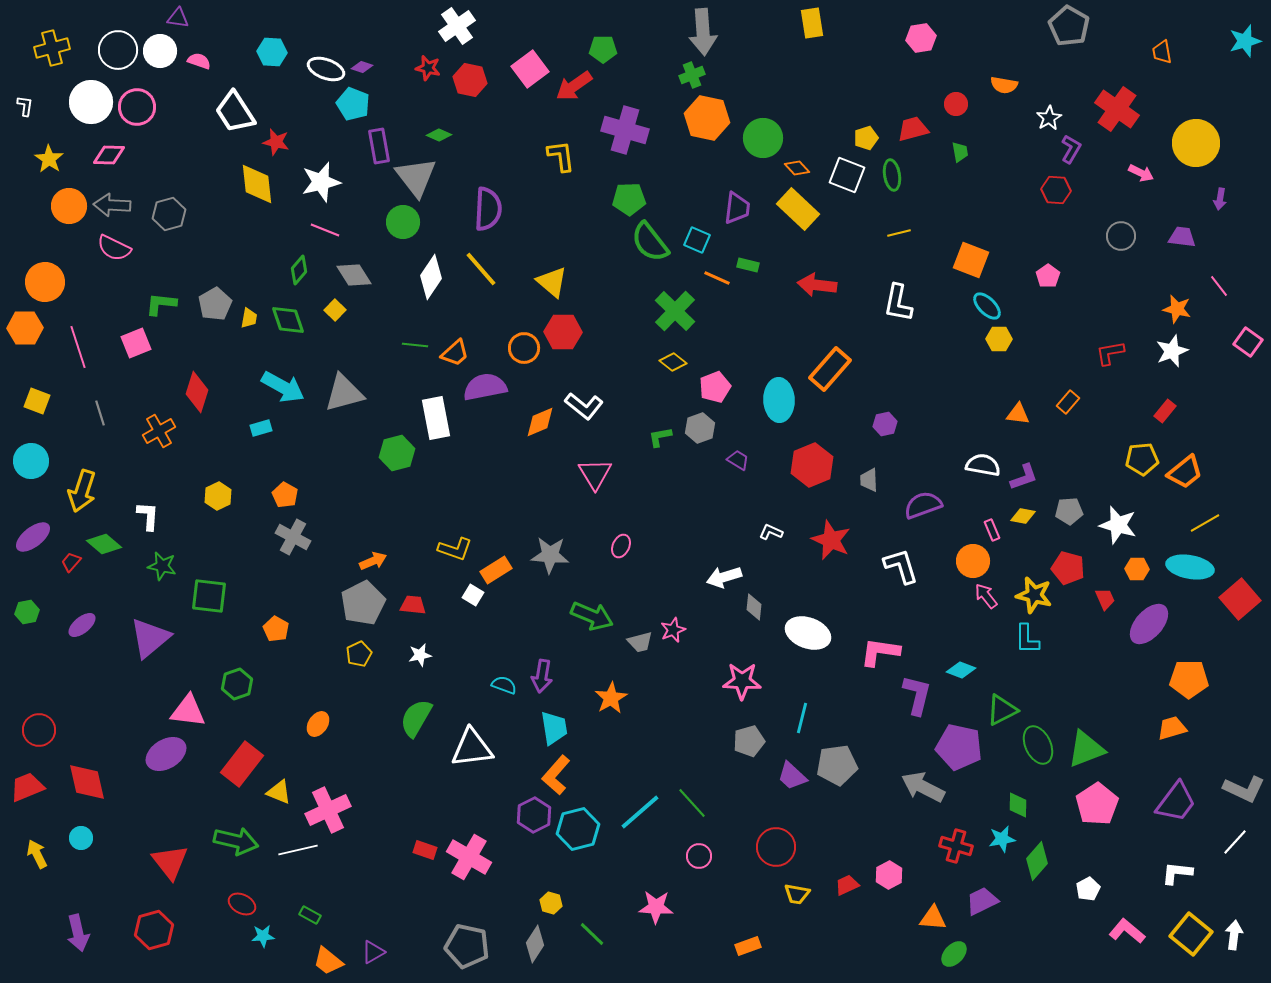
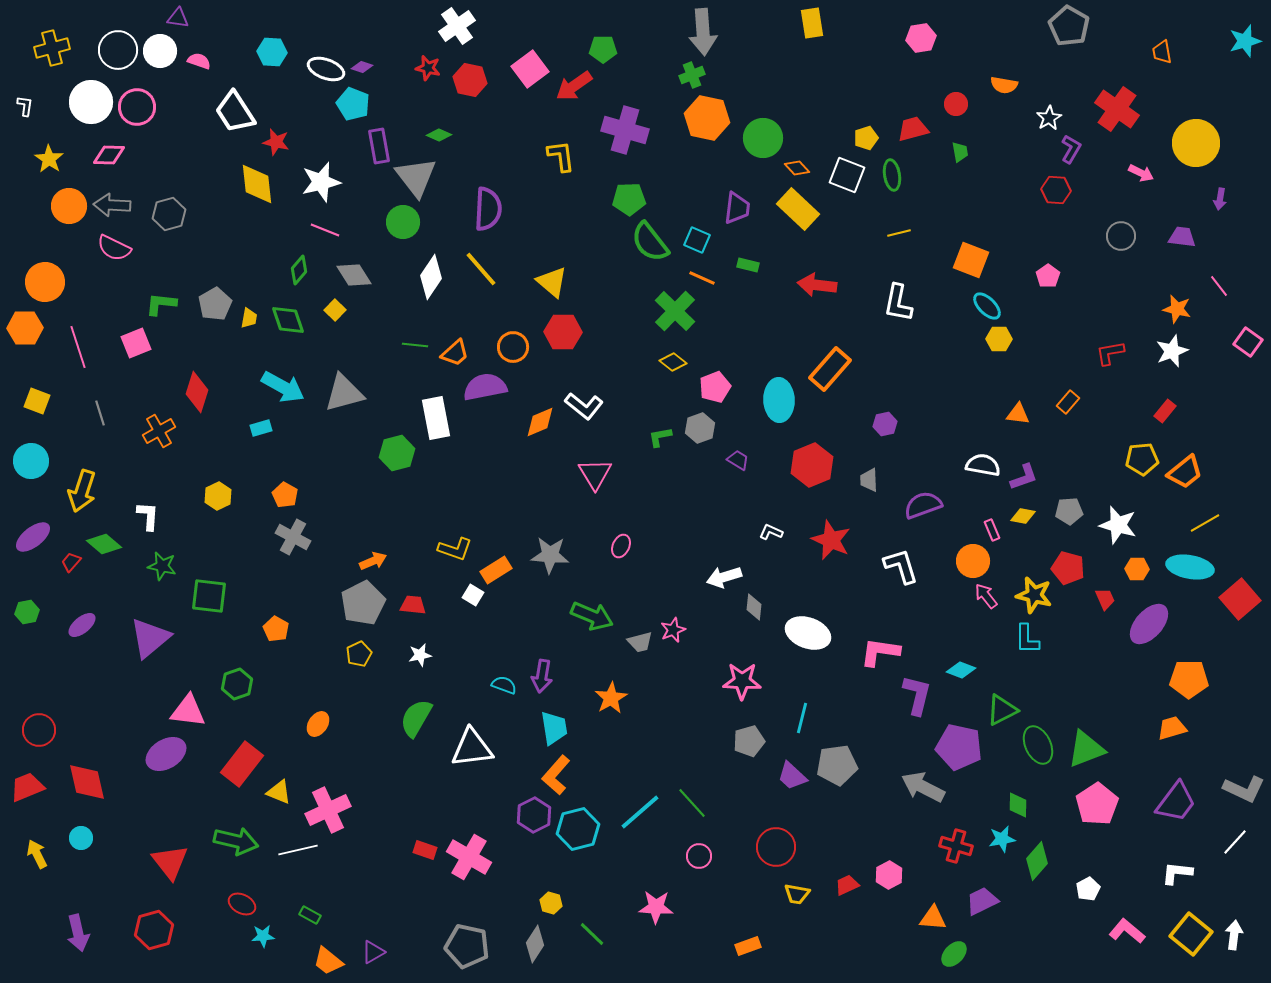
orange line at (717, 278): moved 15 px left
orange circle at (524, 348): moved 11 px left, 1 px up
